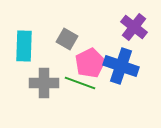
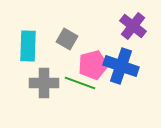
purple cross: moved 1 px left, 1 px up
cyan rectangle: moved 4 px right
pink pentagon: moved 3 px right, 2 px down; rotated 12 degrees clockwise
